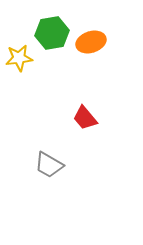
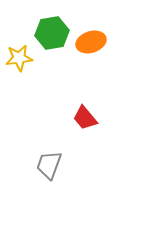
gray trapezoid: rotated 80 degrees clockwise
